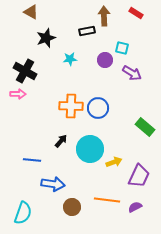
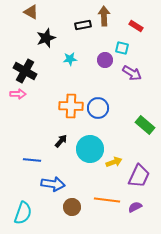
red rectangle: moved 13 px down
black rectangle: moved 4 px left, 6 px up
green rectangle: moved 2 px up
